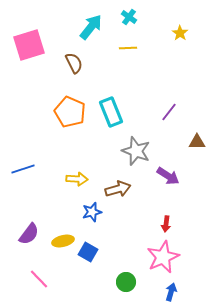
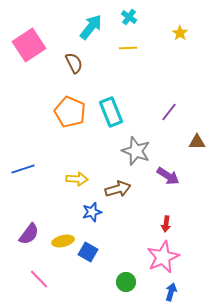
pink square: rotated 16 degrees counterclockwise
